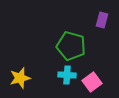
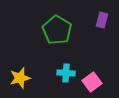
green pentagon: moved 14 px left, 16 px up; rotated 16 degrees clockwise
cyan cross: moved 1 px left, 2 px up
